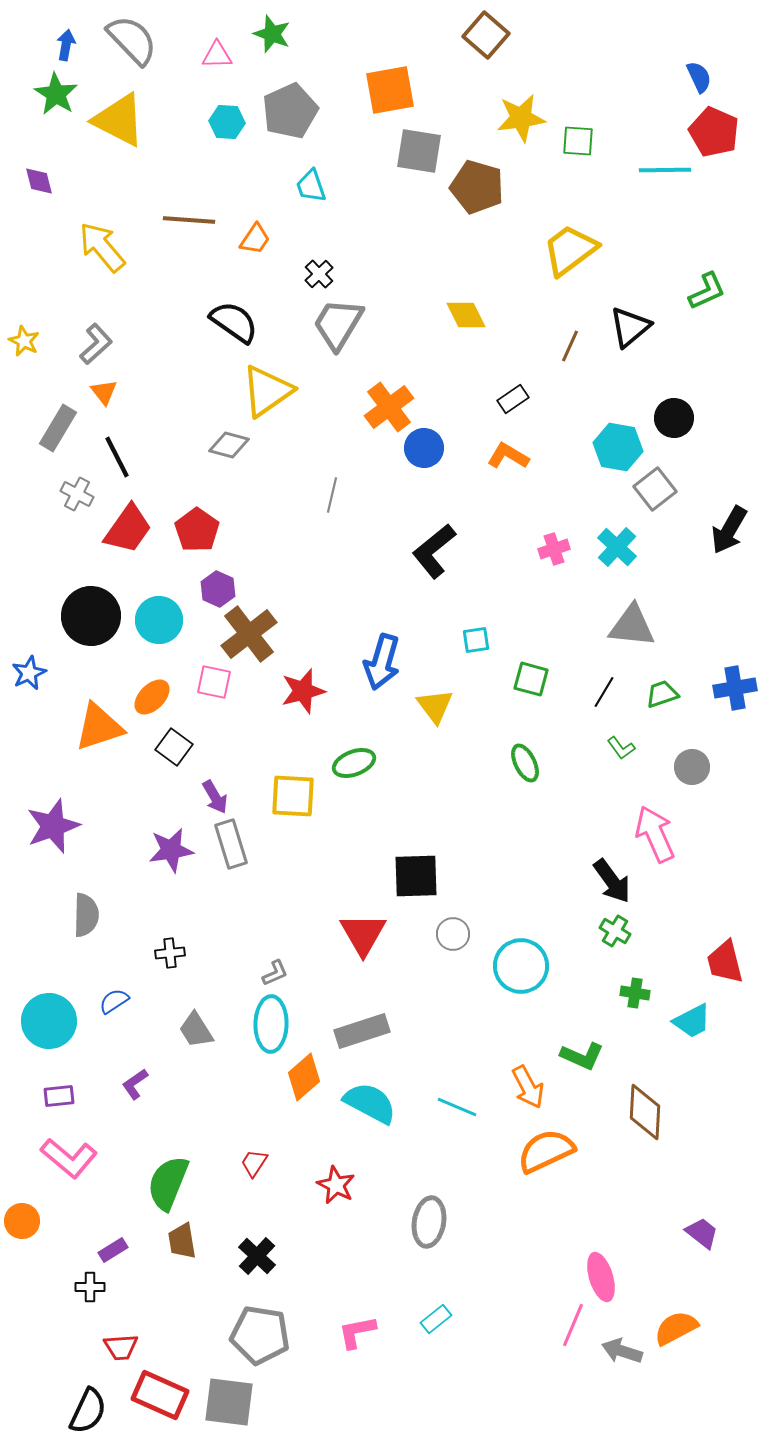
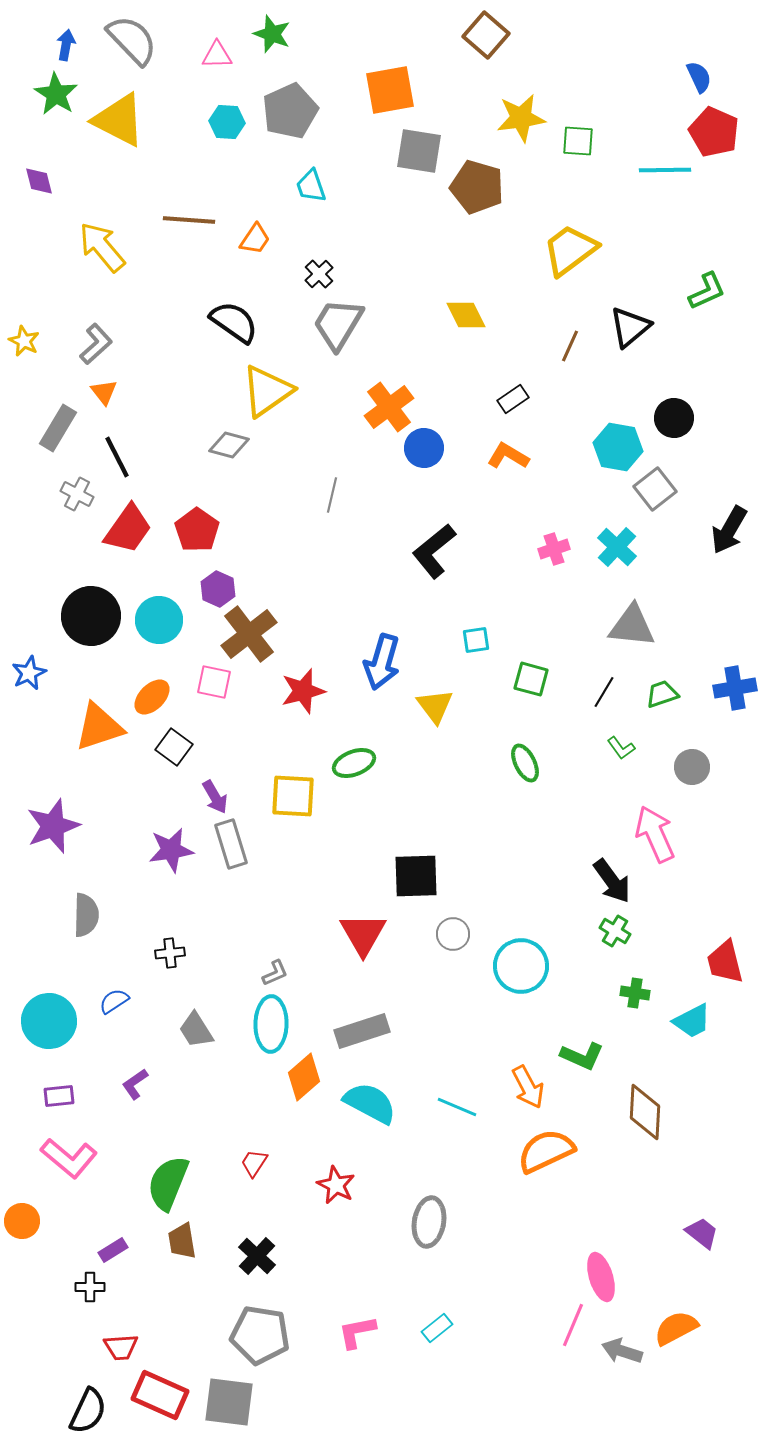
cyan rectangle at (436, 1319): moved 1 px right, 9 px down
